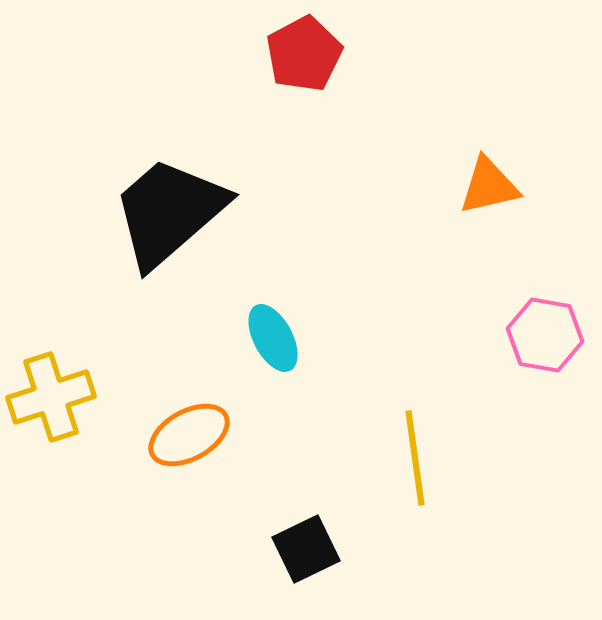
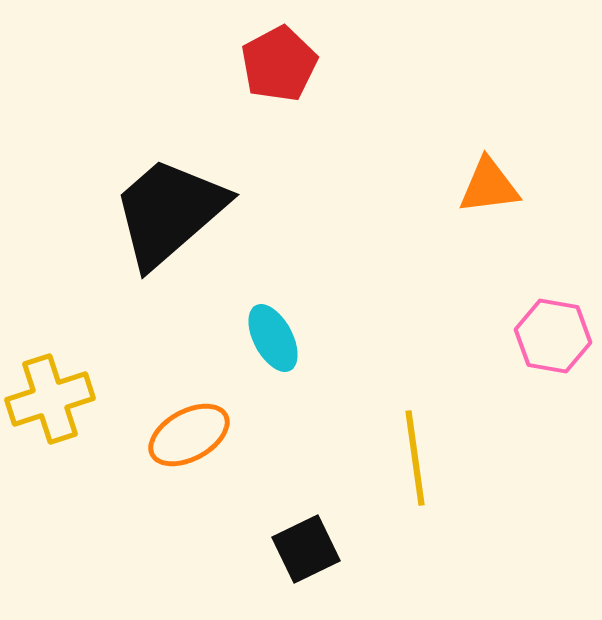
red pentagon: moved 25 px left, 10 px down
orange triangle: rotated 6 degrees clockwise
pink hexagon: moved 8 px right, 1 px down
yellow cross: moved 1 px left, 2 px down
